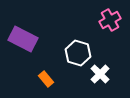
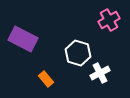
pink cross: moved 1 px left
white cross: moved 1 px up; rotated 18 degrees clockwise
